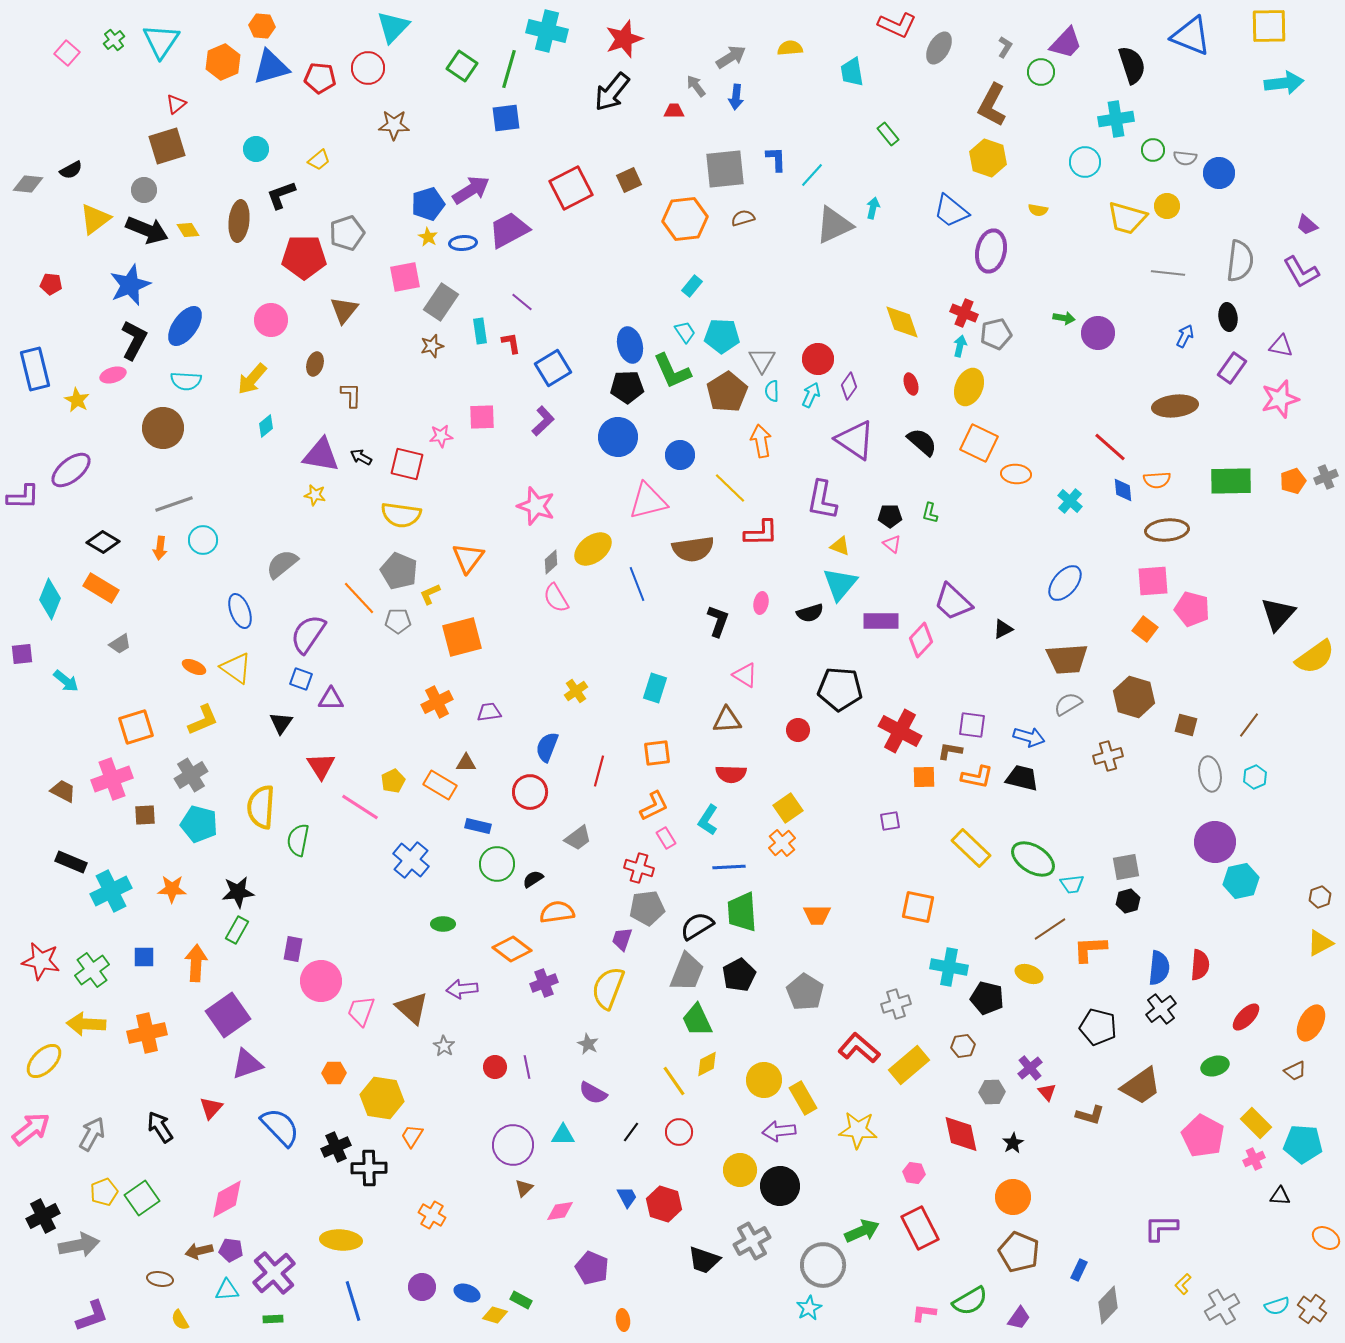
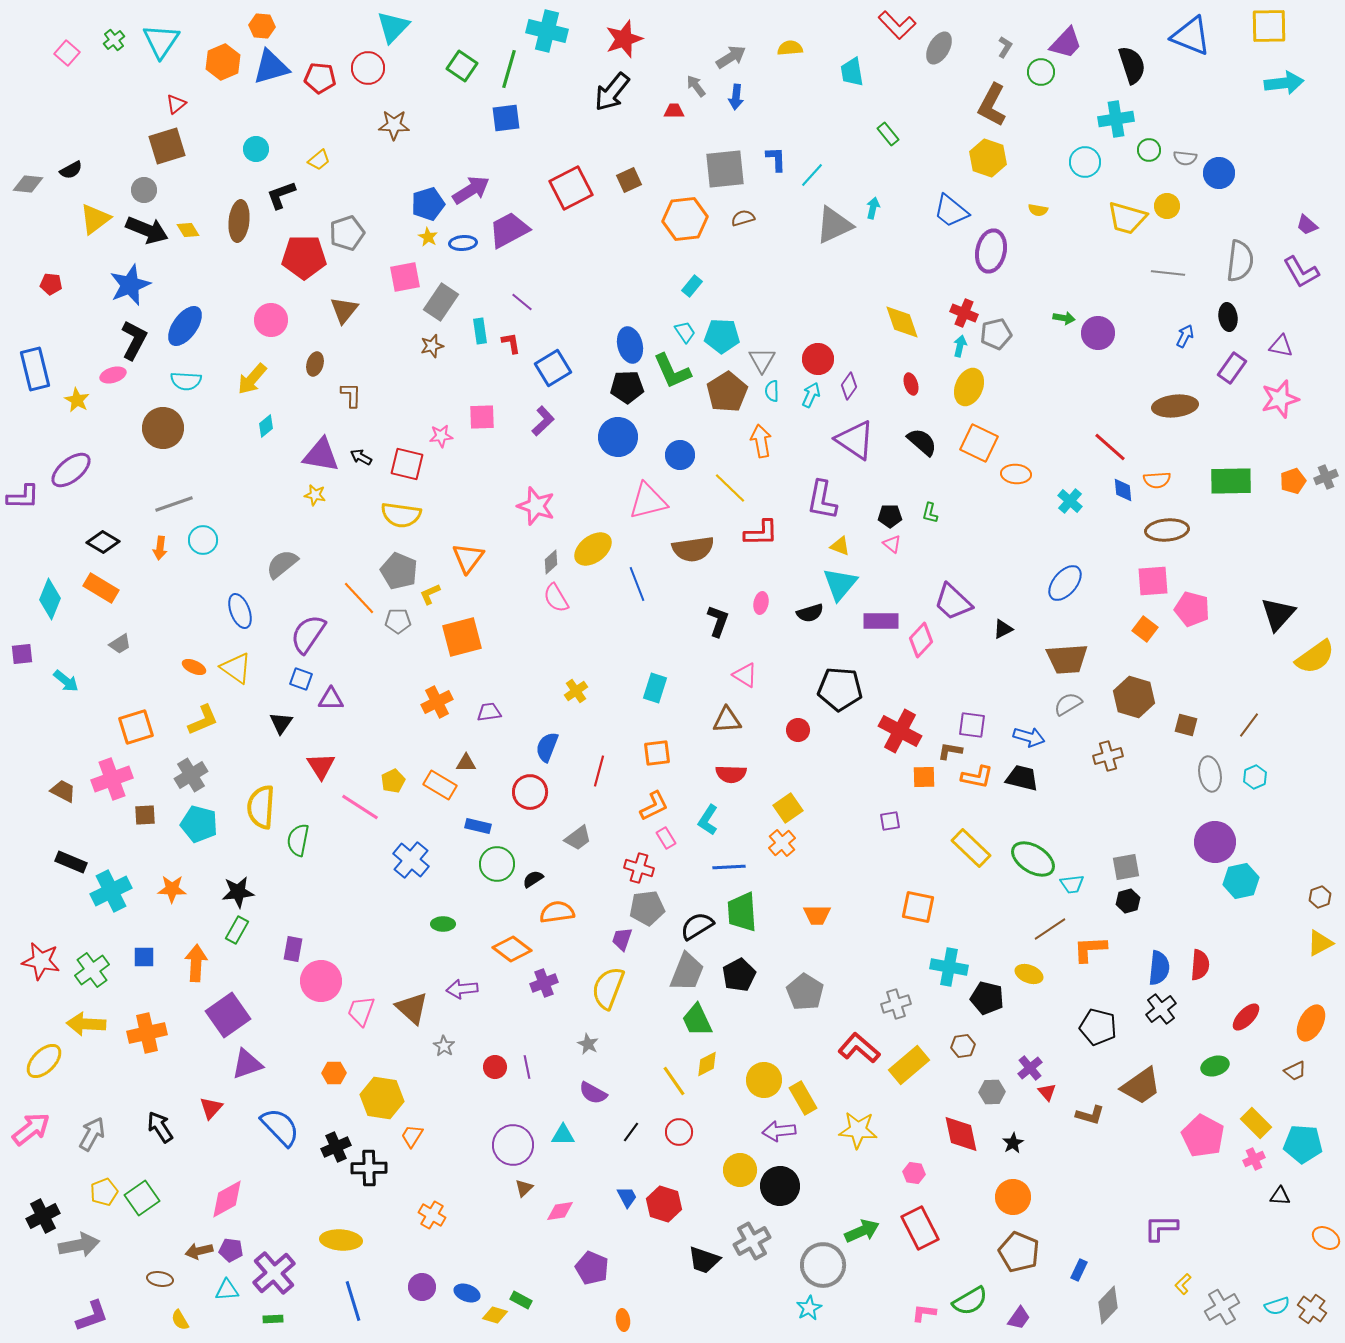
red L-shape at (897, 25): rotated 21 degrees clockwise
green circle at (1153, 150): moved 4 px left
